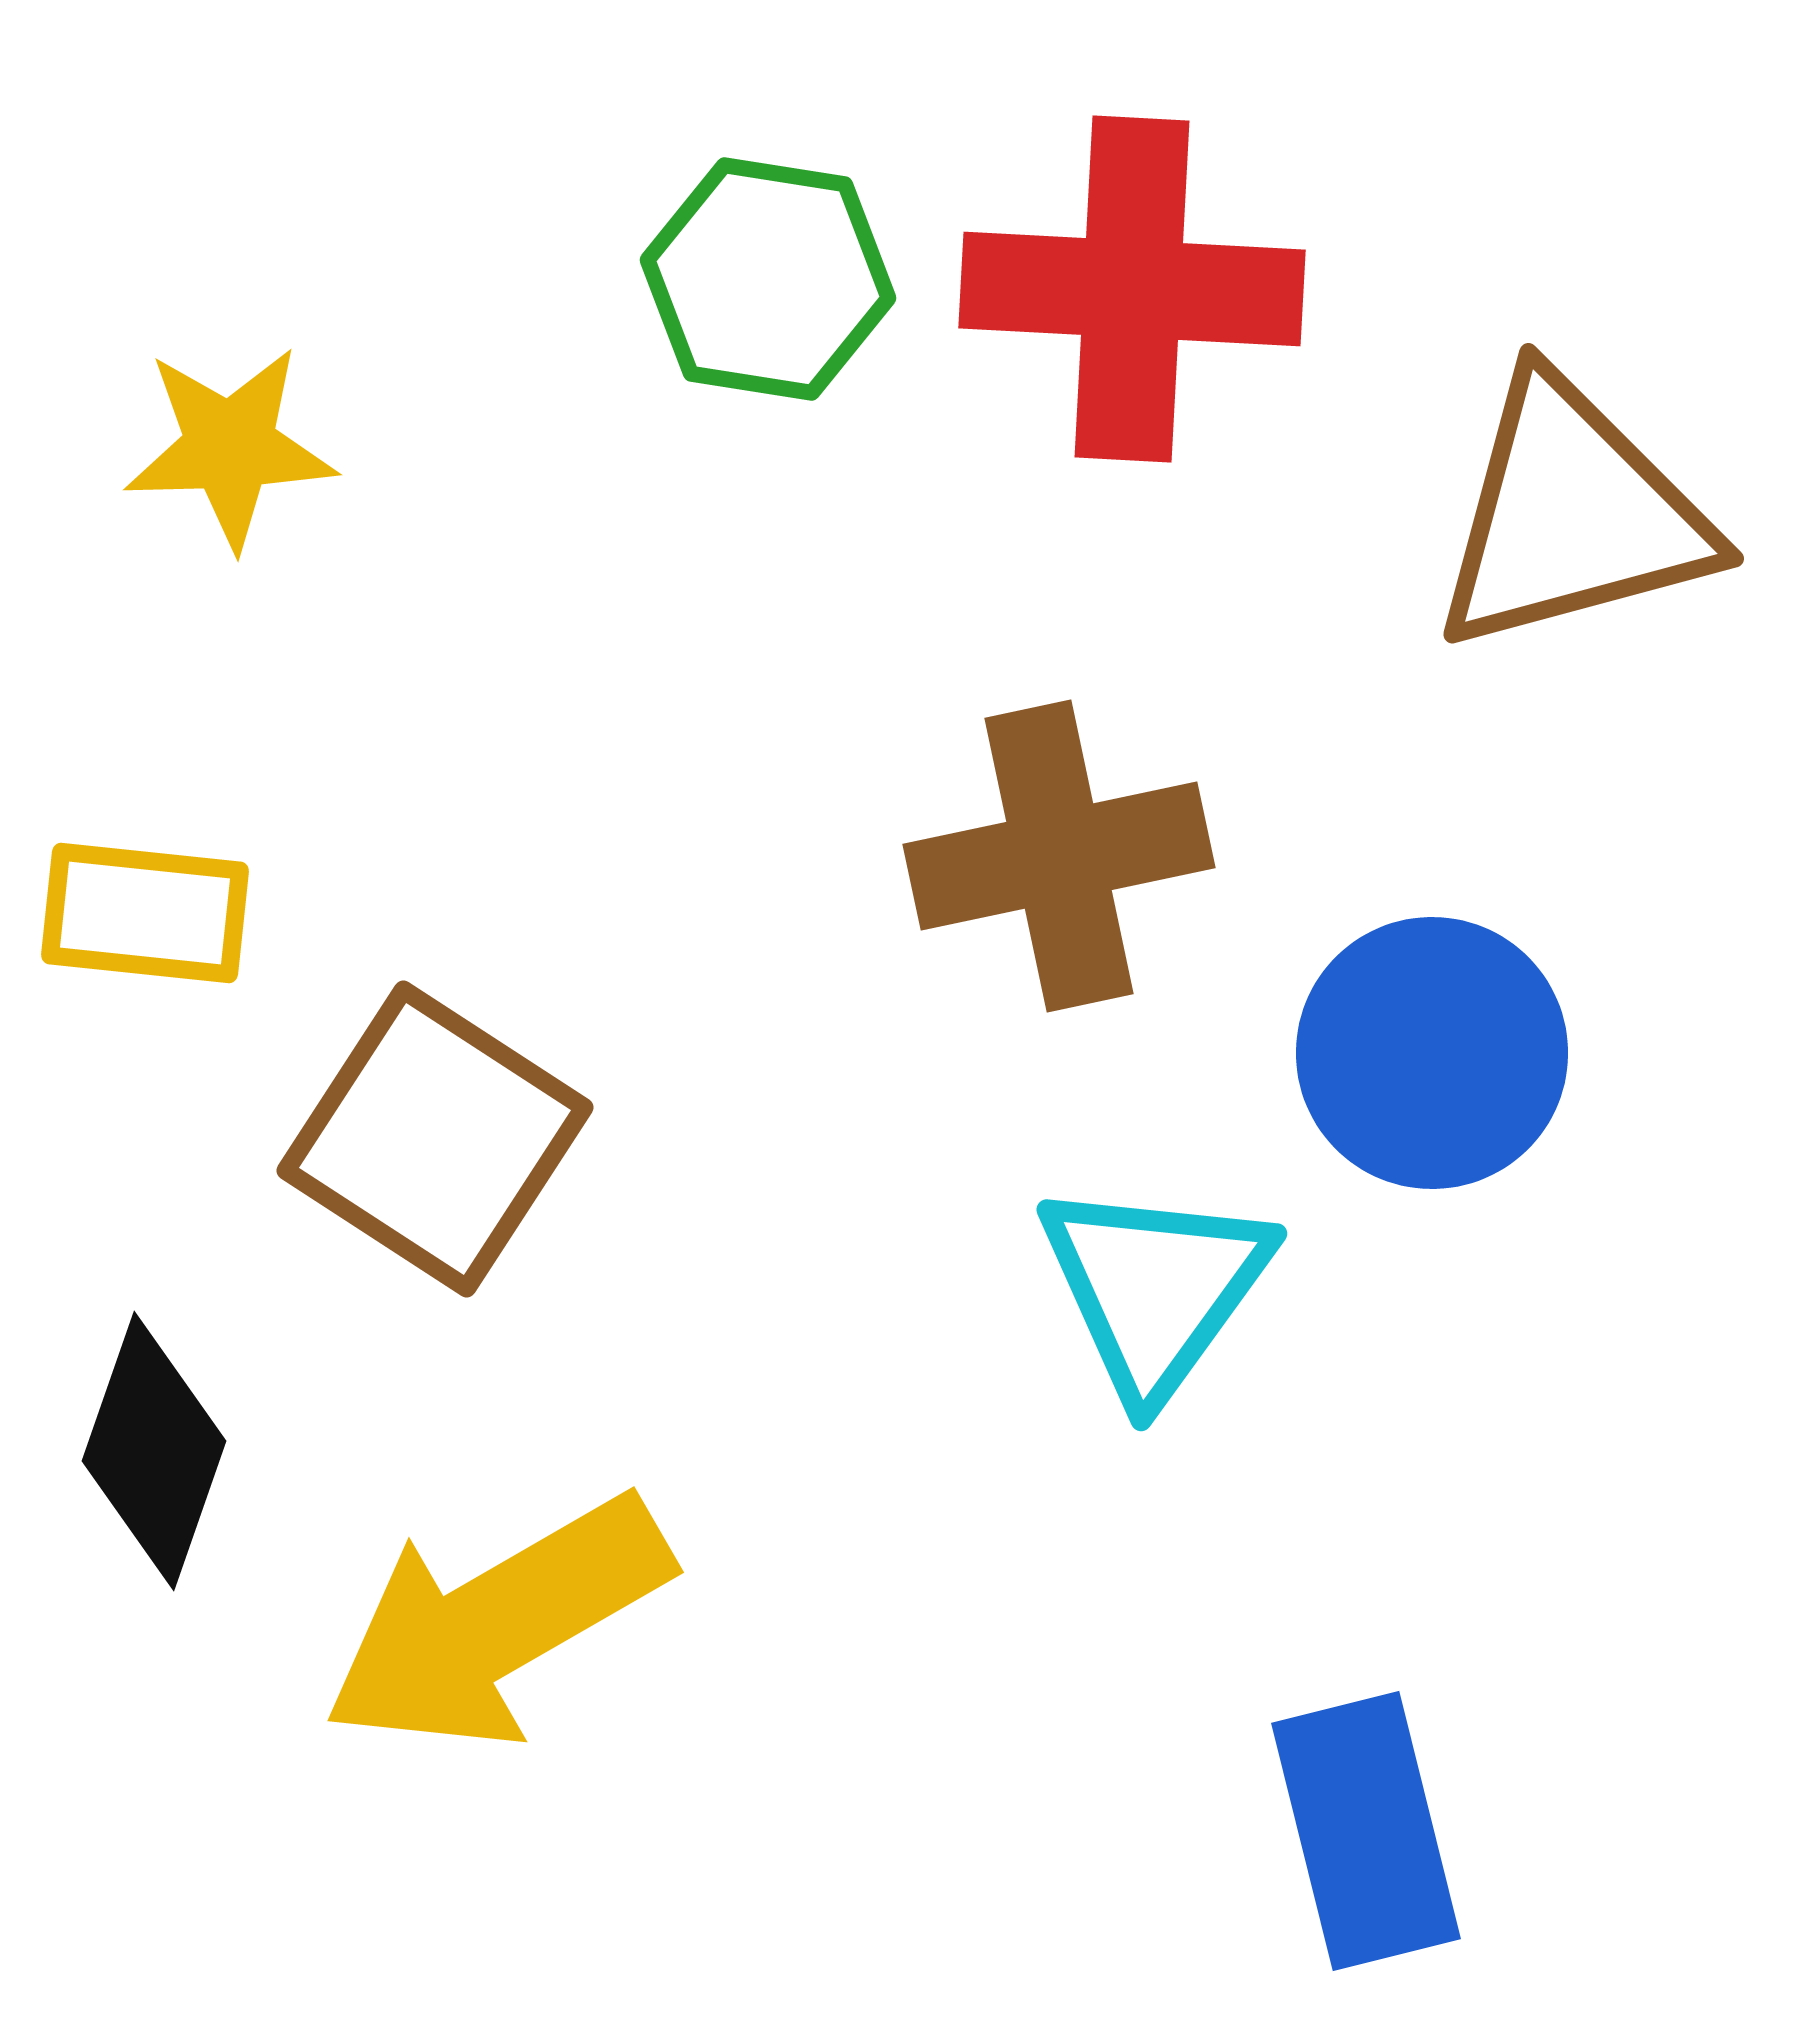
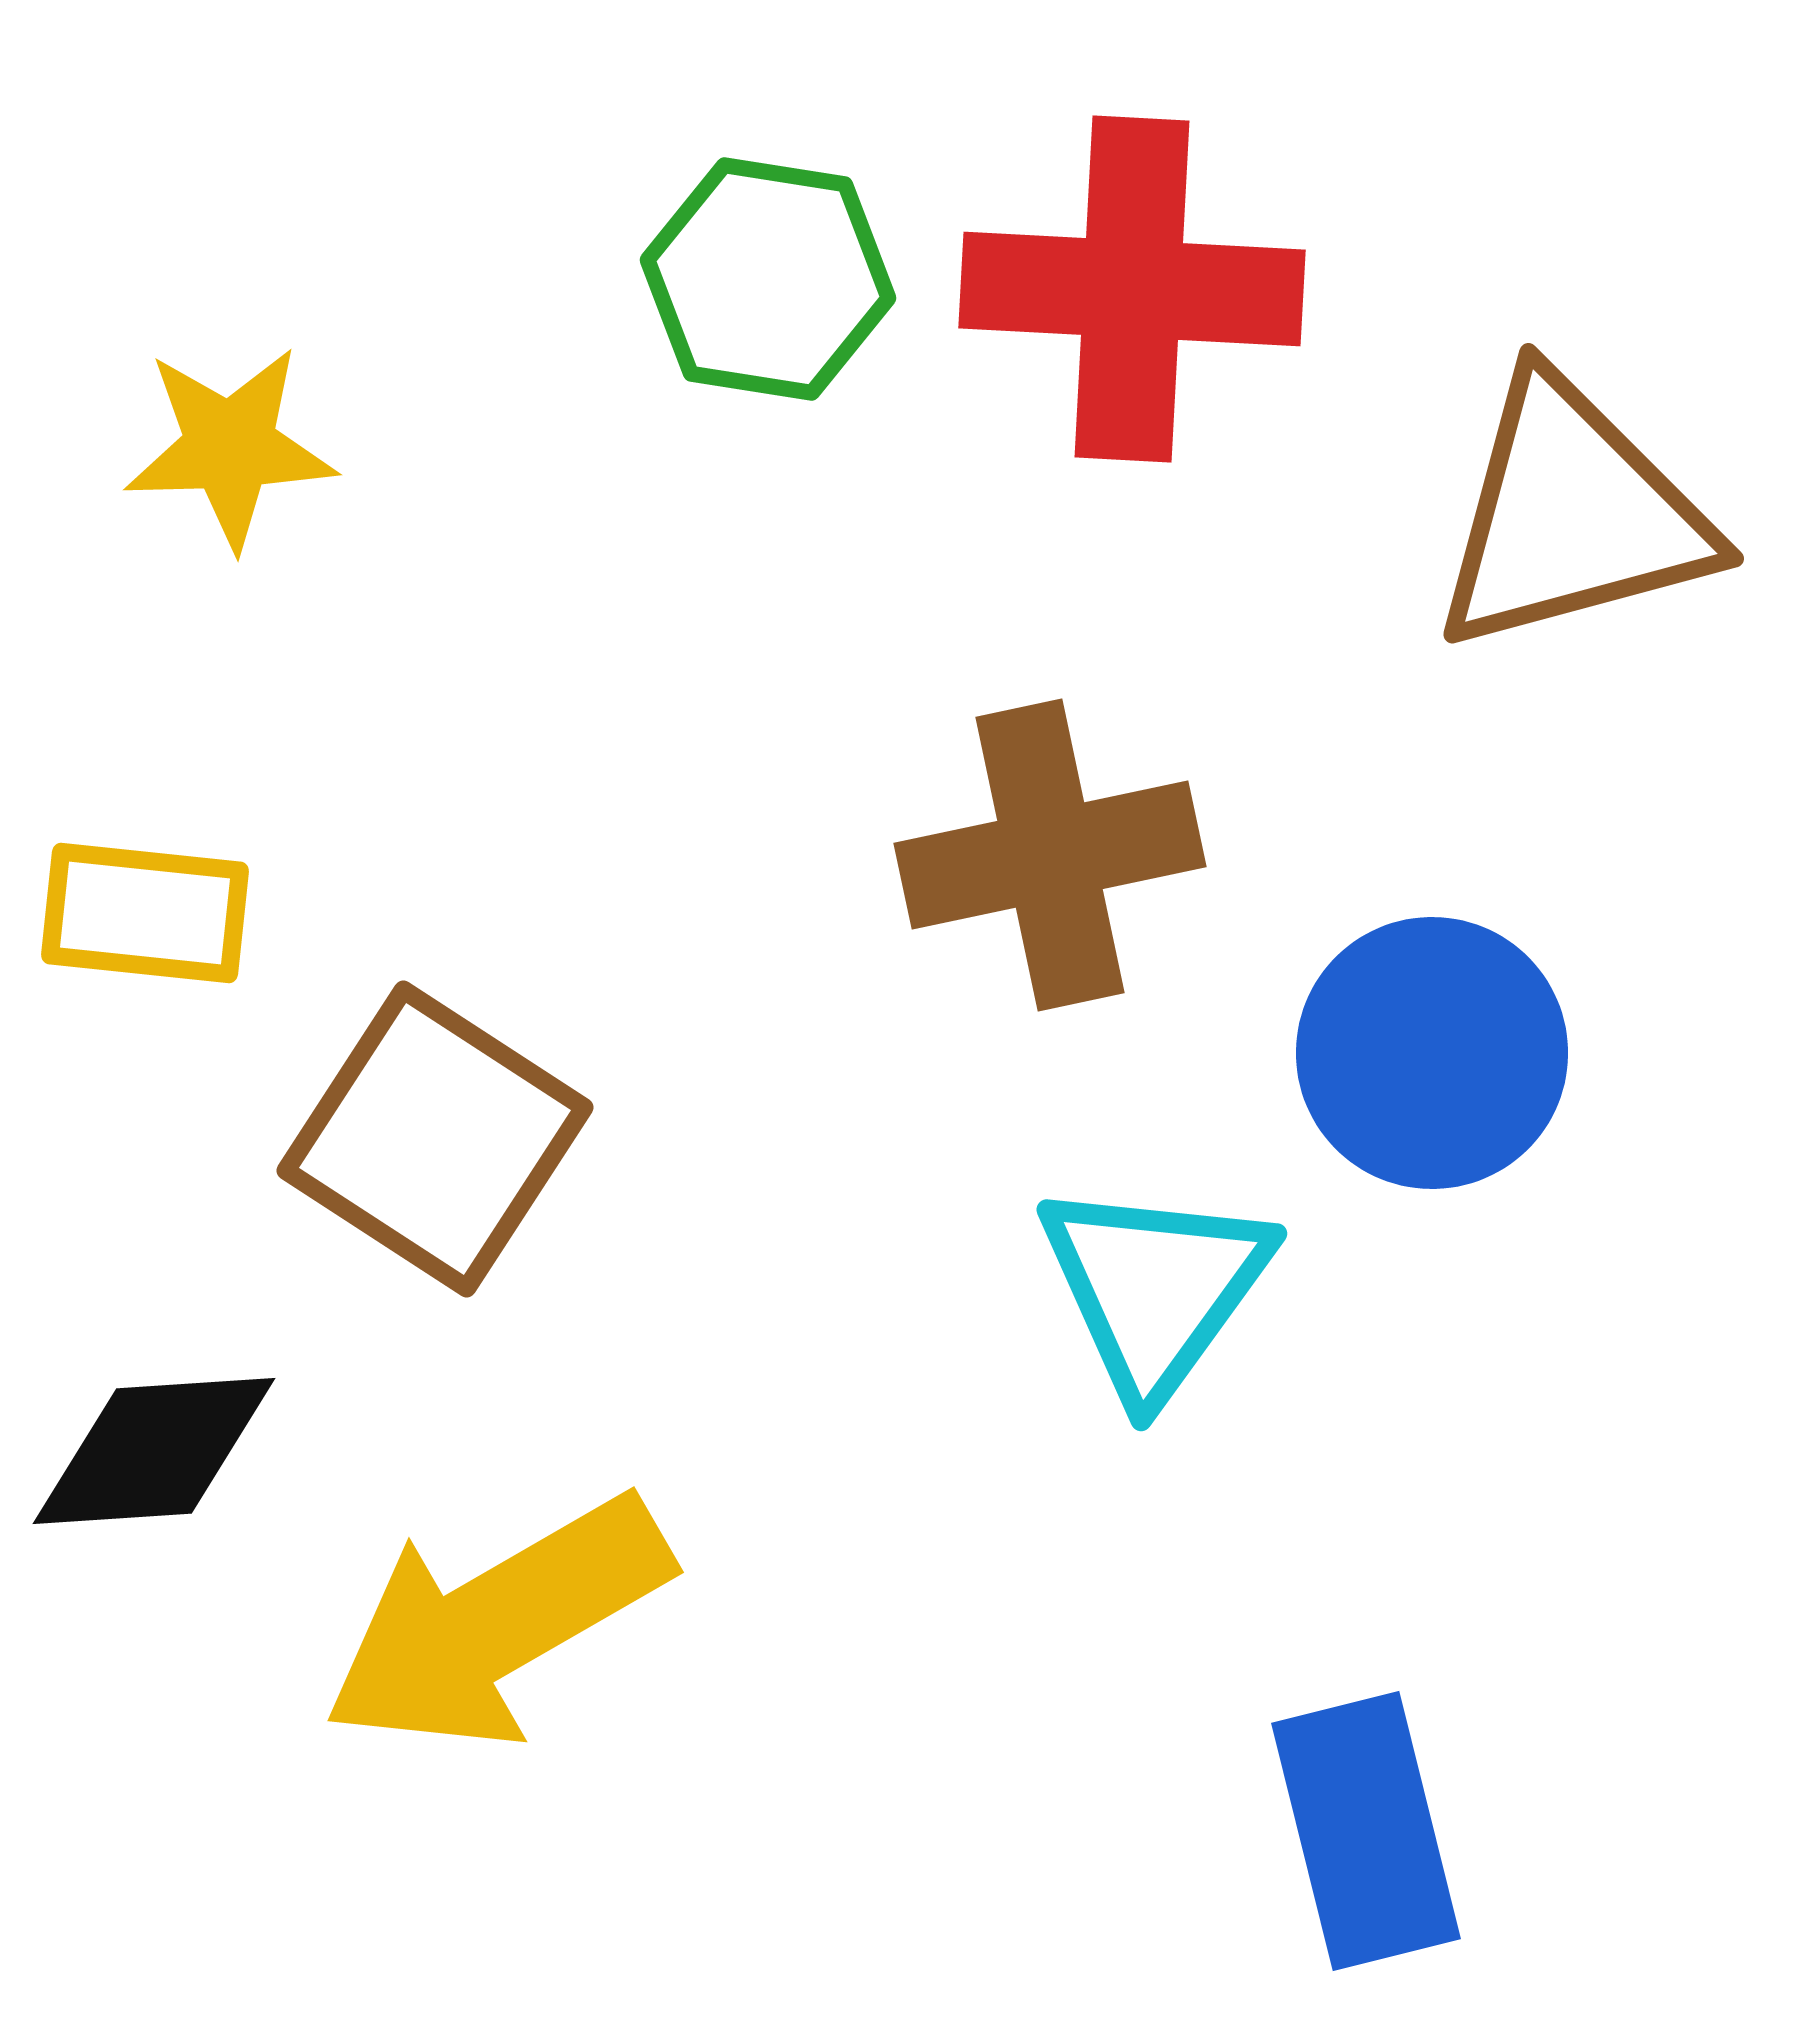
brown cross: moved 9 px left, 1 px up
black diamond: rotated 67 degrees clockwise
